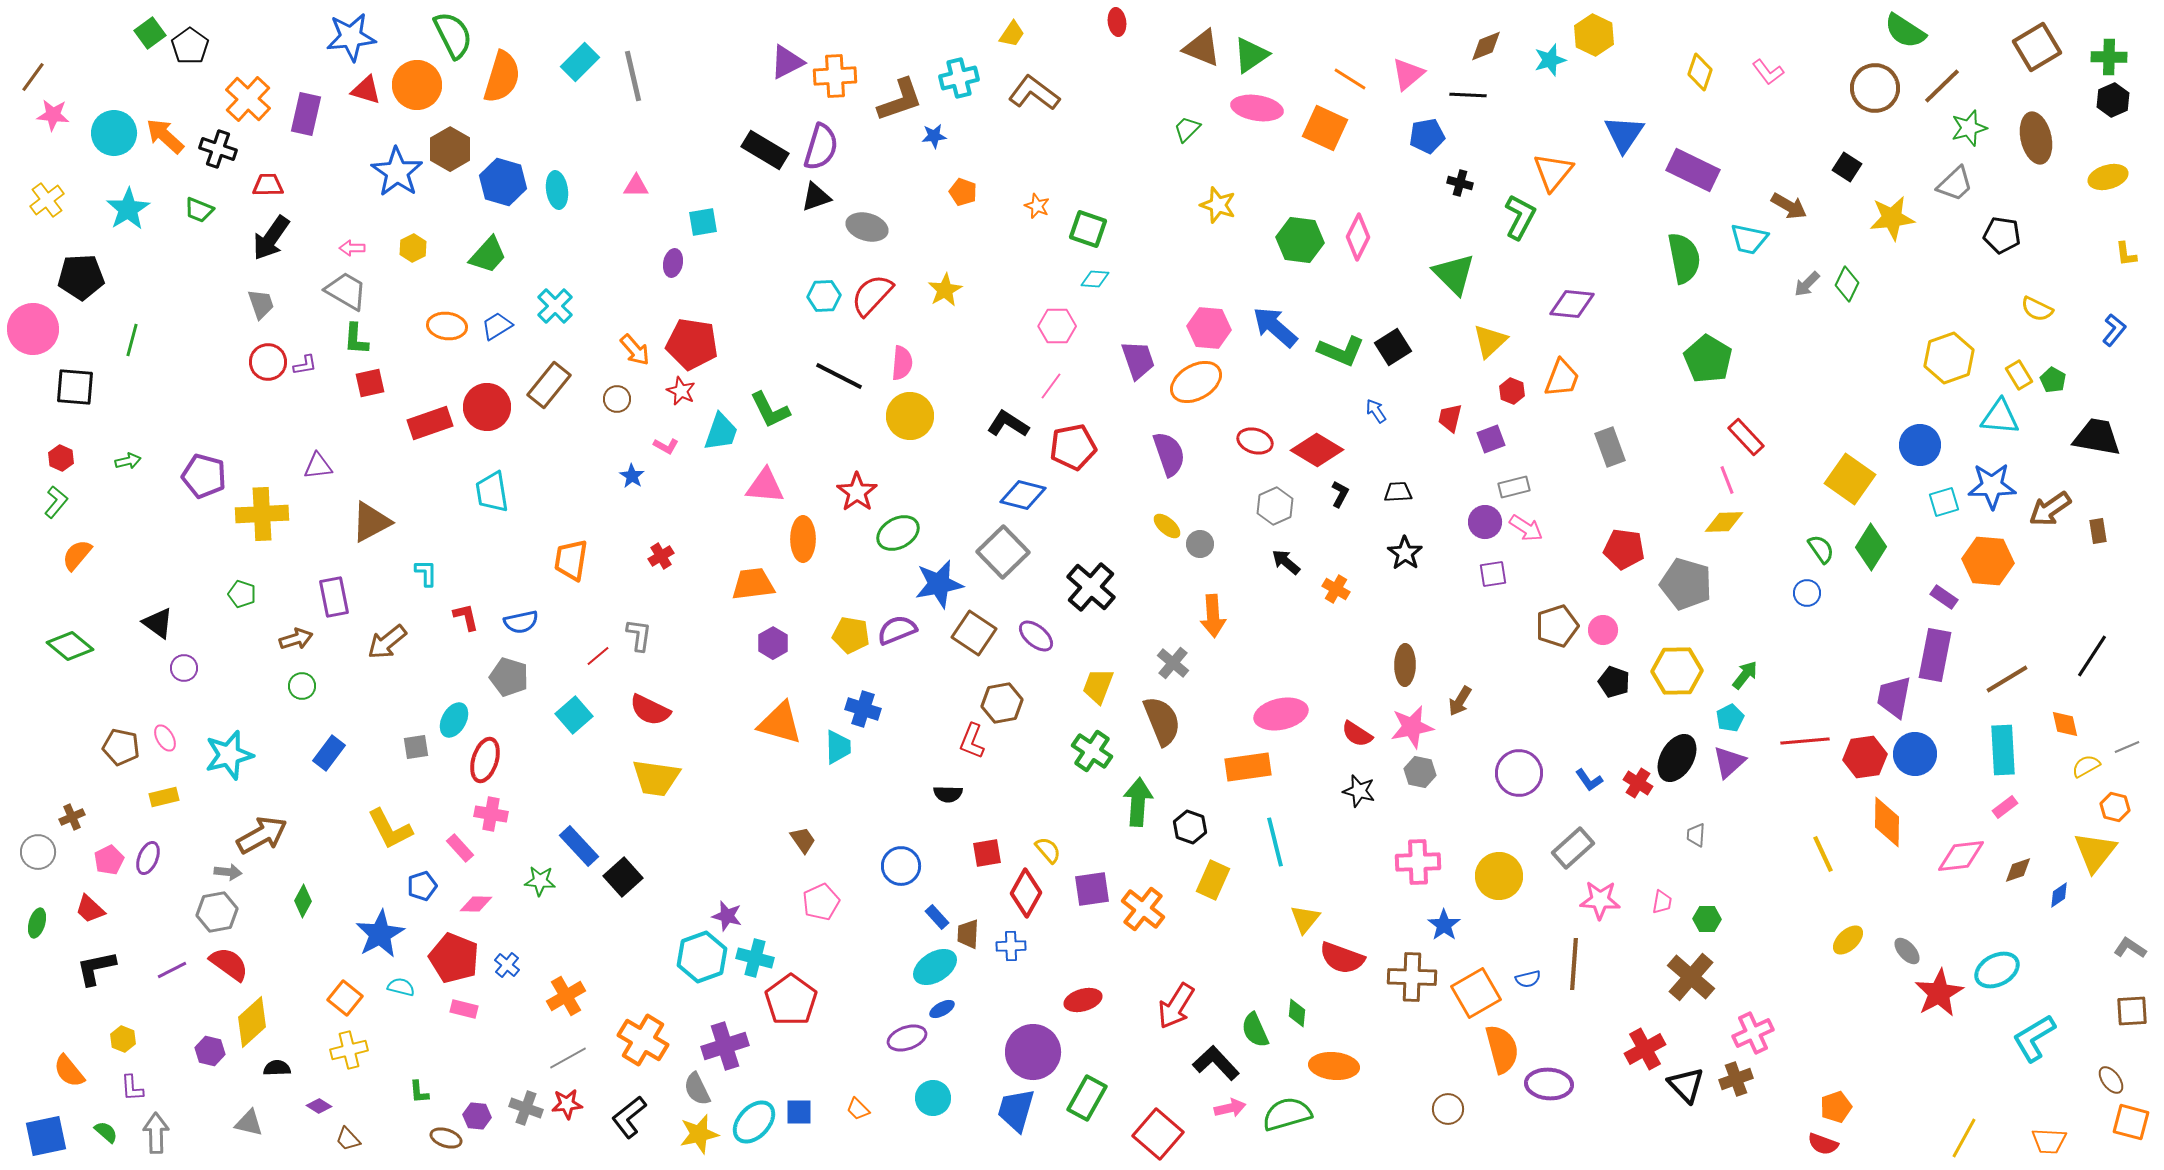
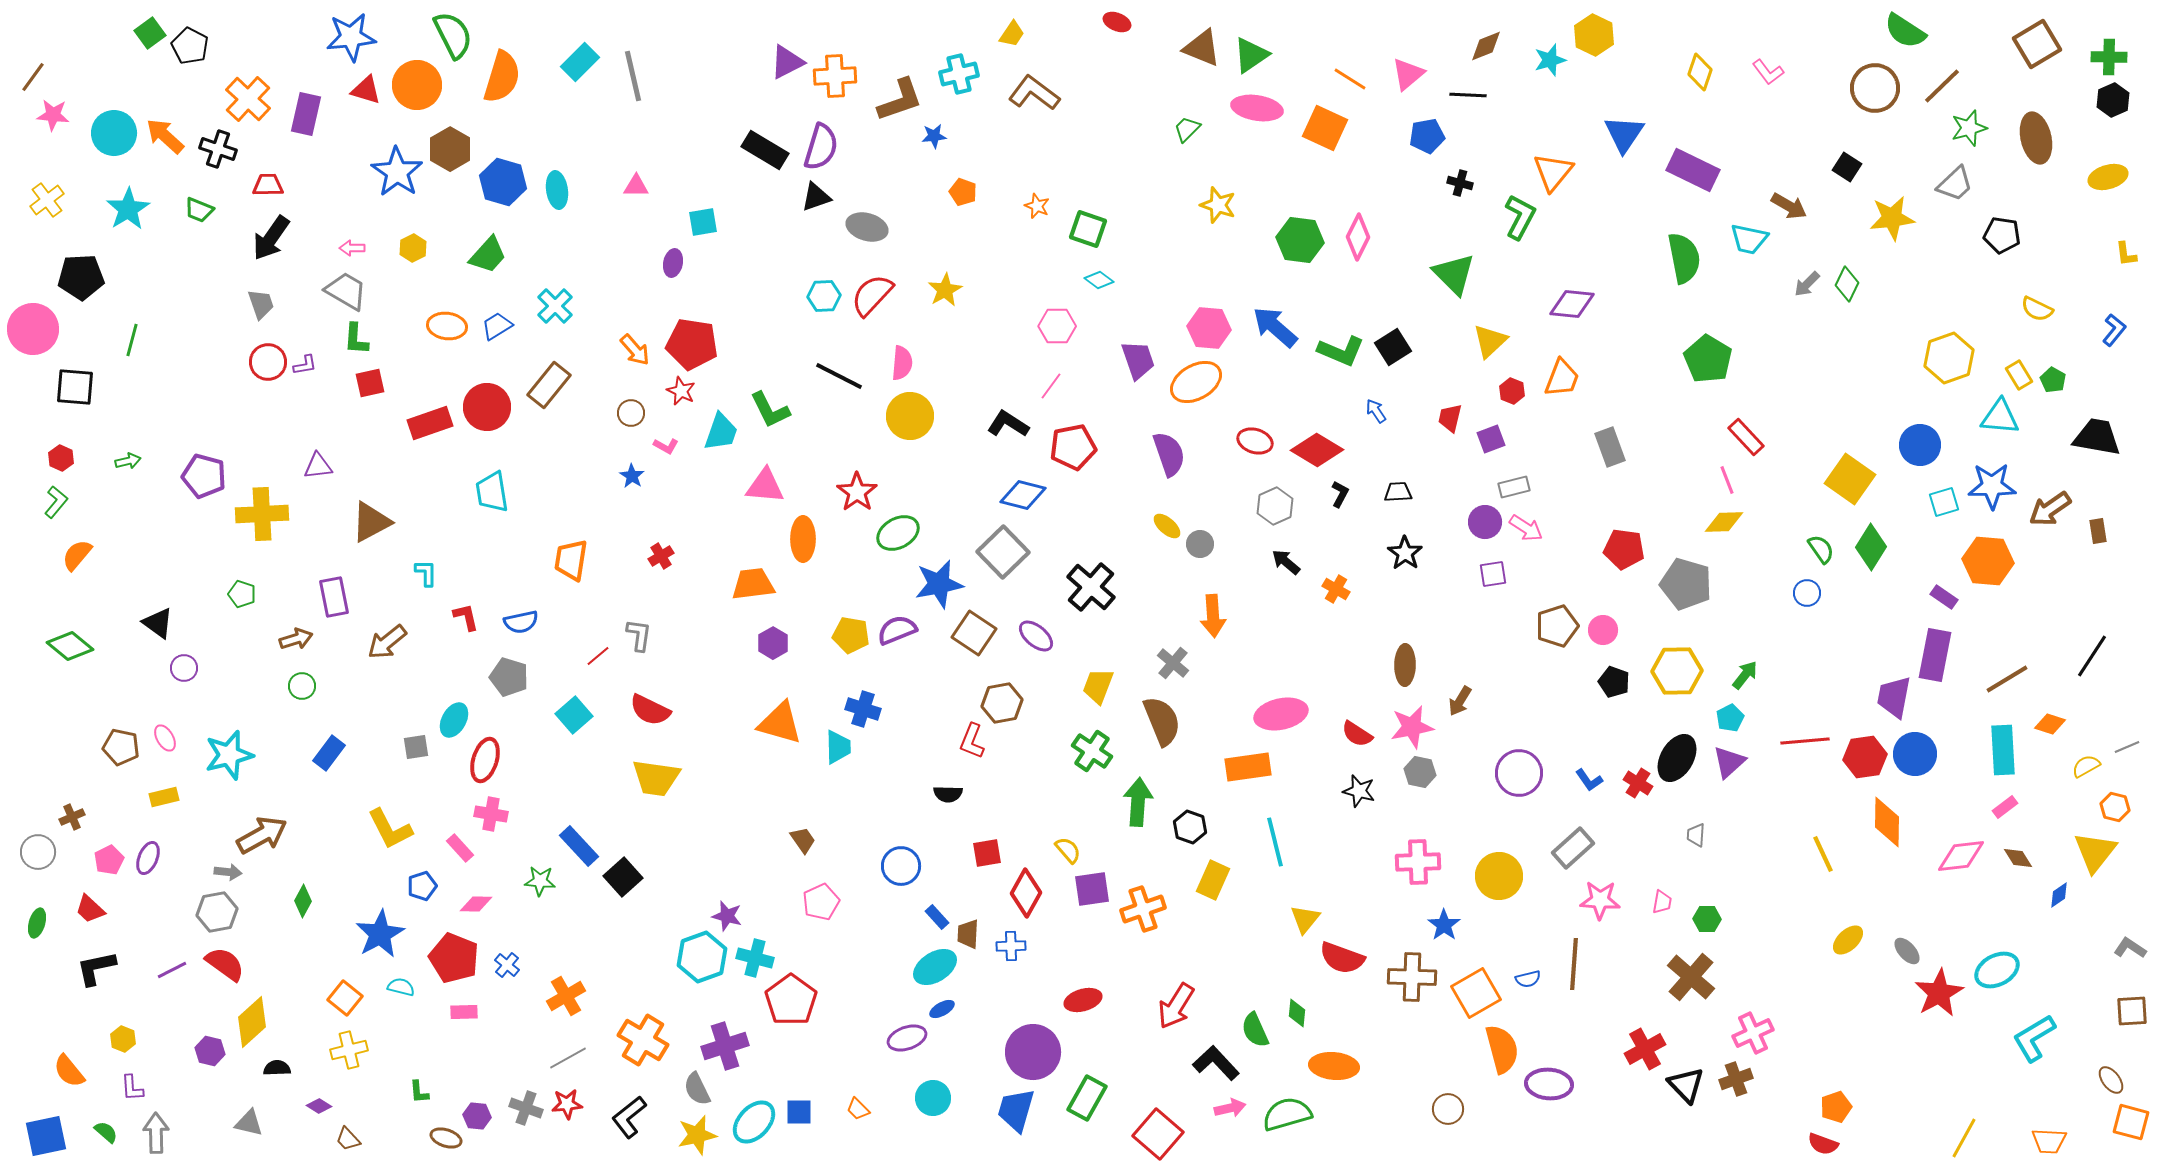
red ellipse at (1117, 22): rotated 60 degrees counterclockwise
black pentagon at (190, 46): rotated 9 degrees counterclockwise
brown square at (2037, 47): moved 3 px up
cyan cross at (959, 78): moved 4 px up
cyan diamond at (1095, 279): moved 4 px right, 1 px down; rotated 32 degrees clockwise
brown circle at (617, 399): moved 14 px right, 14 px down
orange diamond at (2065, 724): moved 15 px left; rotated 60 degrees counterclockwise
yellow semicircle at (1048, 850): moved 20 px right
brown diamond at (2018, 870): moved 12 px up; rotated 76 degrees clockwise
orange cross at (1143, 909): rotated 33 degrees clockwise
red semicircle at (229, 964): moved 4 px left
pink rectangle at (464, 1009): moved 3 px down; rotated 16 degrees counterclockwise
yellow star at (699, 1134): moved 2 px left, 1 px down
